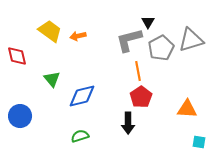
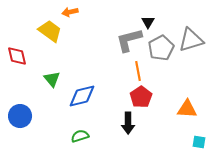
orange arrow: moved 8 px left, 24 px up
